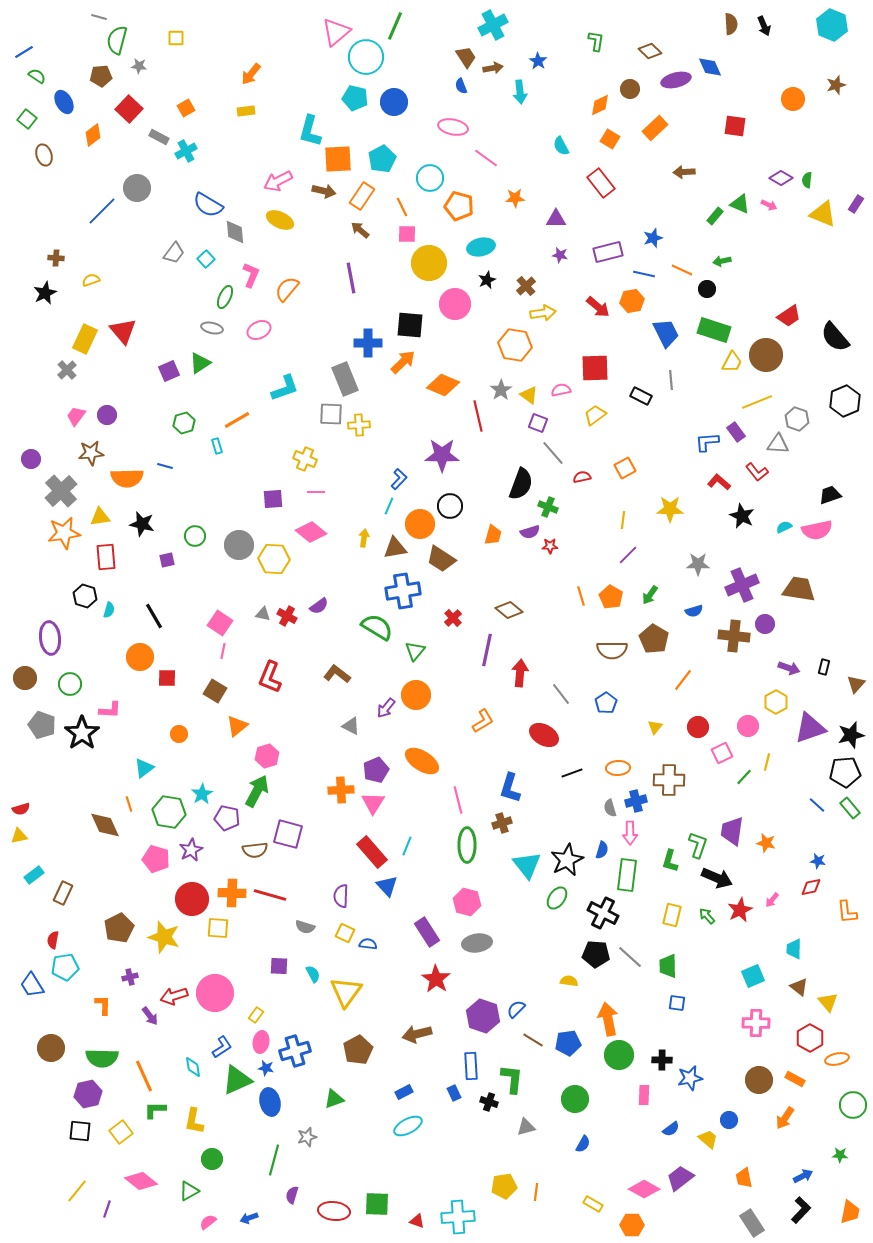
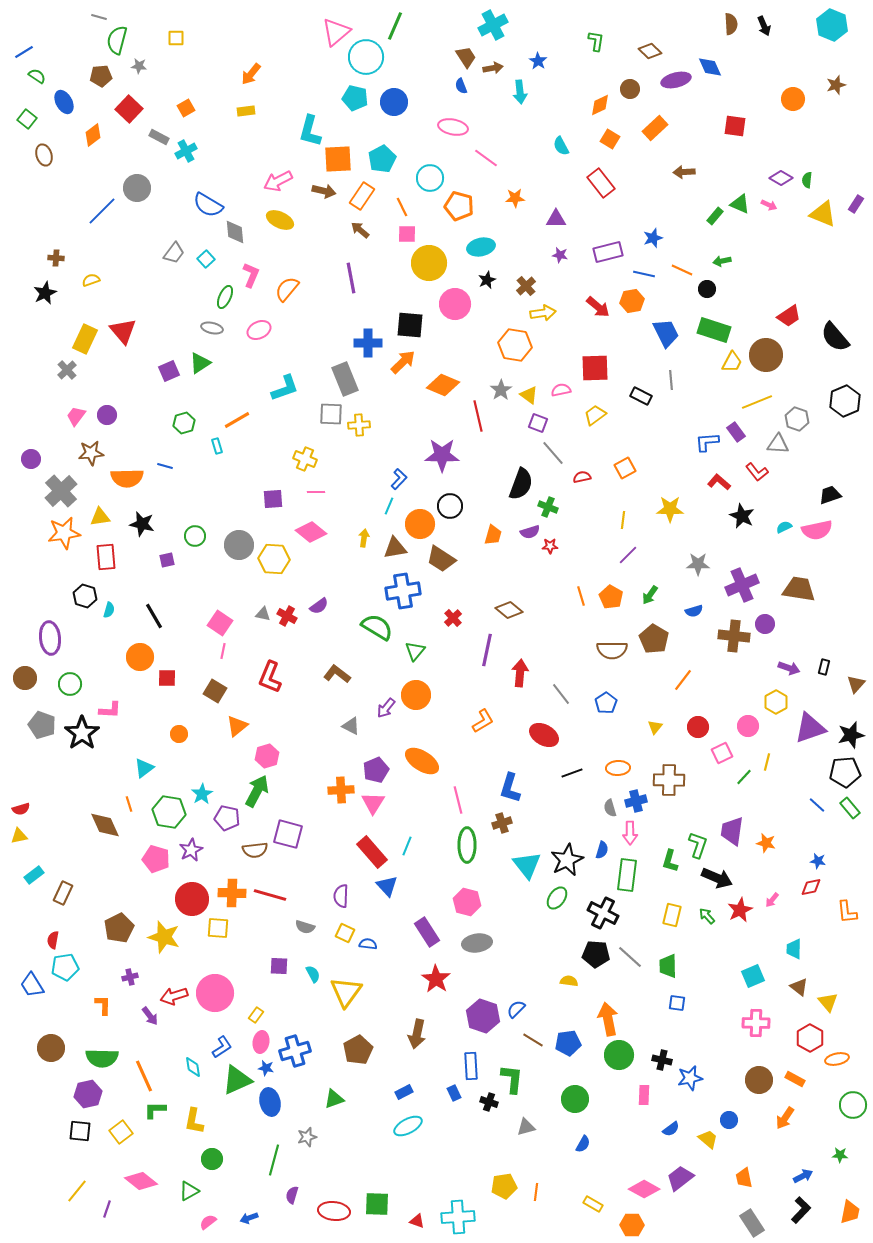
brown arrow at (417, 1034): rotated 64 degrees counterclockwise
black cross at (662, 1060): rotated 12 degrees clockwise
